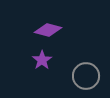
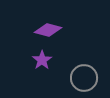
gray circle: moved 2 px left, 2 px down
